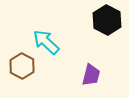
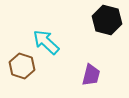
black hexagon: rotated 12 degrees counterclockwise
brown hexagon: rotated 10 degrees counterclockwise
